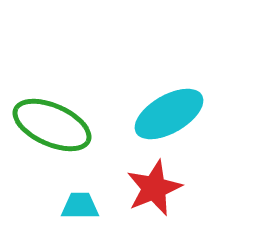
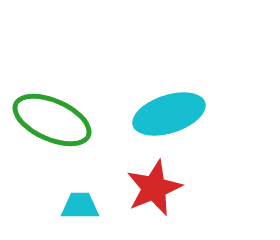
cyan ellipse: rotated 12 degrees clockwise
green ellipse: moved 5 px up
